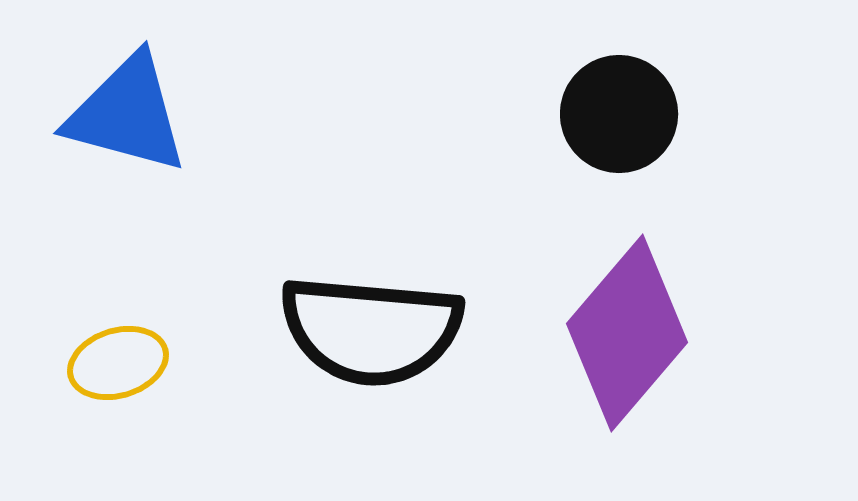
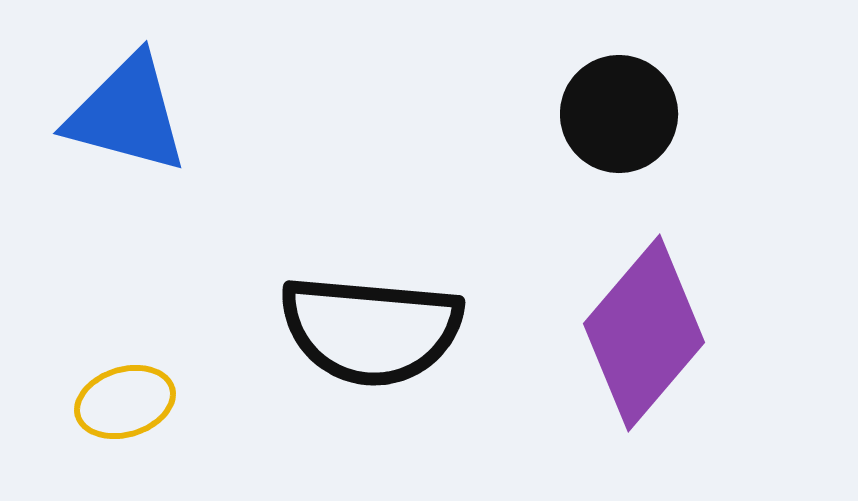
purple diamond: moved 17 px right
yellow ellipse: moved 7 px right, 39 px down
